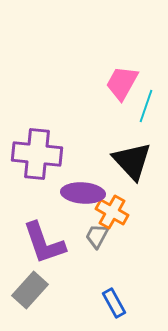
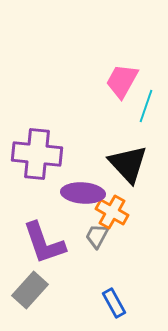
pink trapezoid: moved 2 px up
black triangle: moved 4 px left, 3 px down
